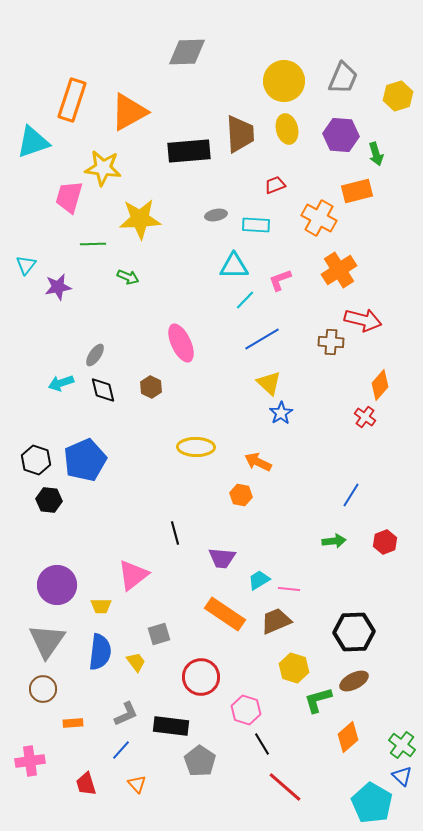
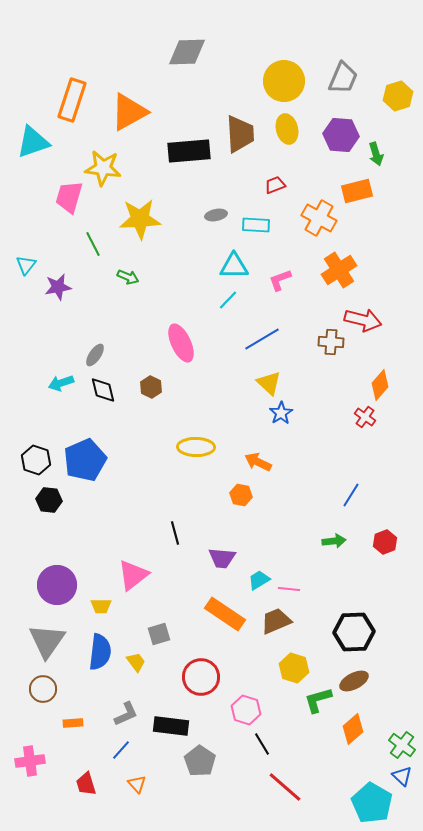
green line at (93, 244): rotated 65 degrees clockwise
cyan line at (245, 300): moved 17 px left
orange diamond at (348, 737): moved 5 px right, 8 px up
